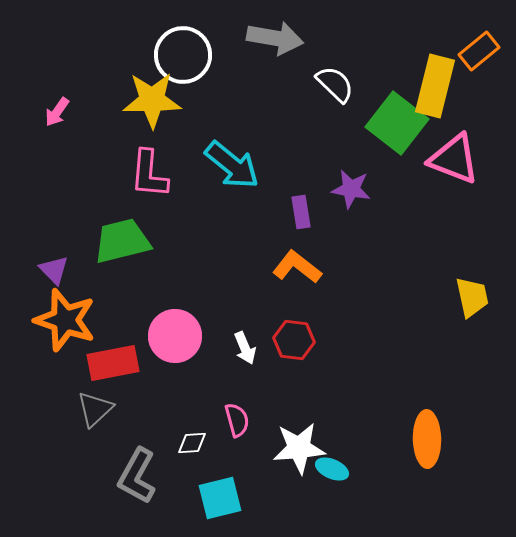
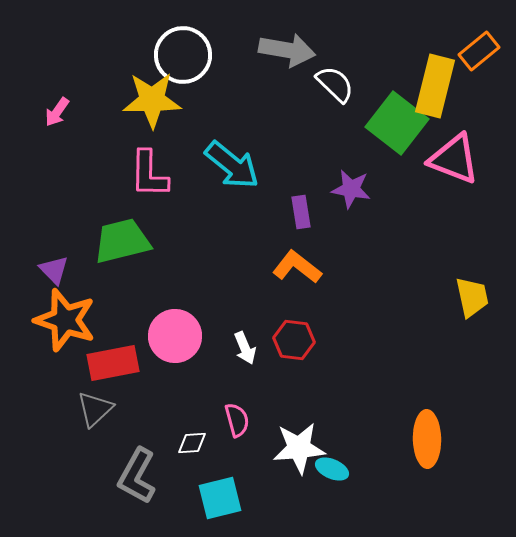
gray arrow: moved 12 px right, 12 px down
pink L-shape: rotated 4 degrees counterclockwise
